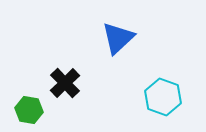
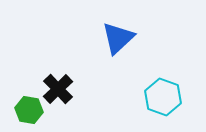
black cross: moved 7 px left, 6 px down
